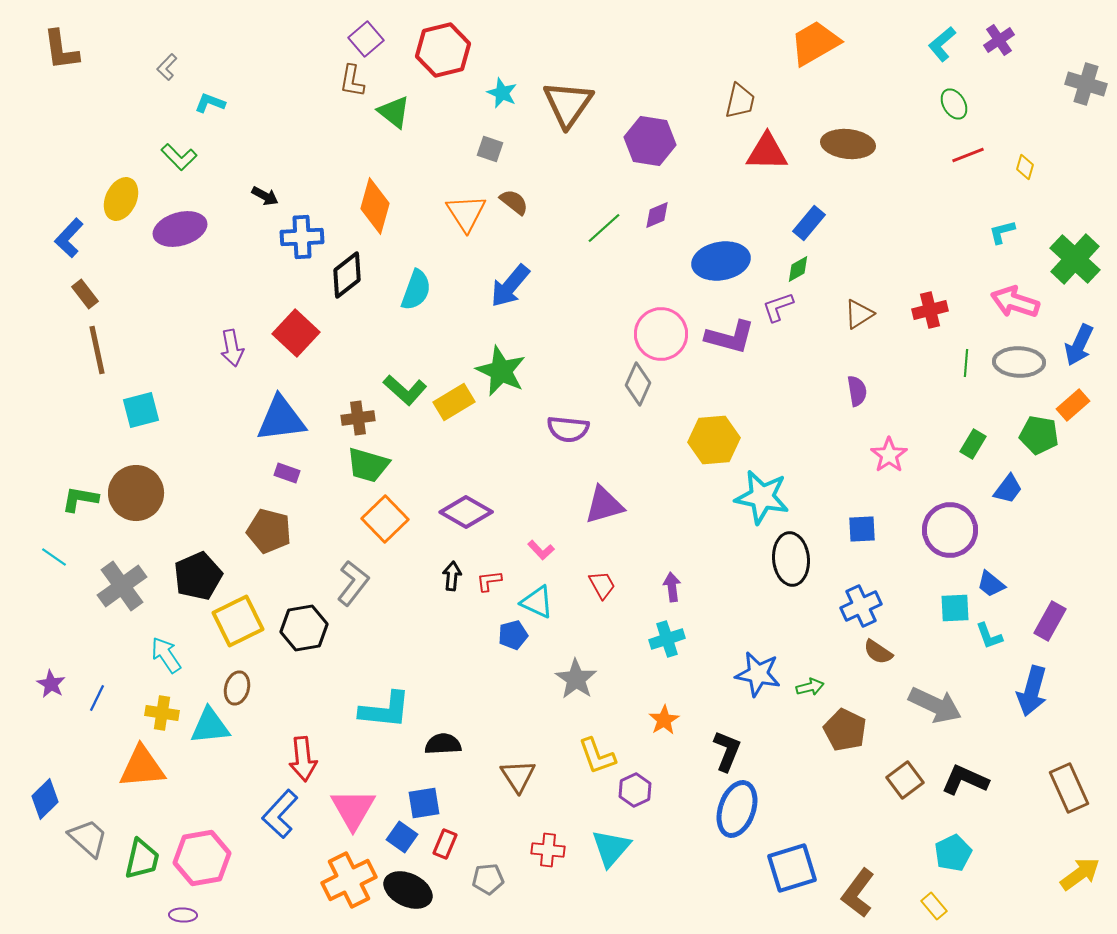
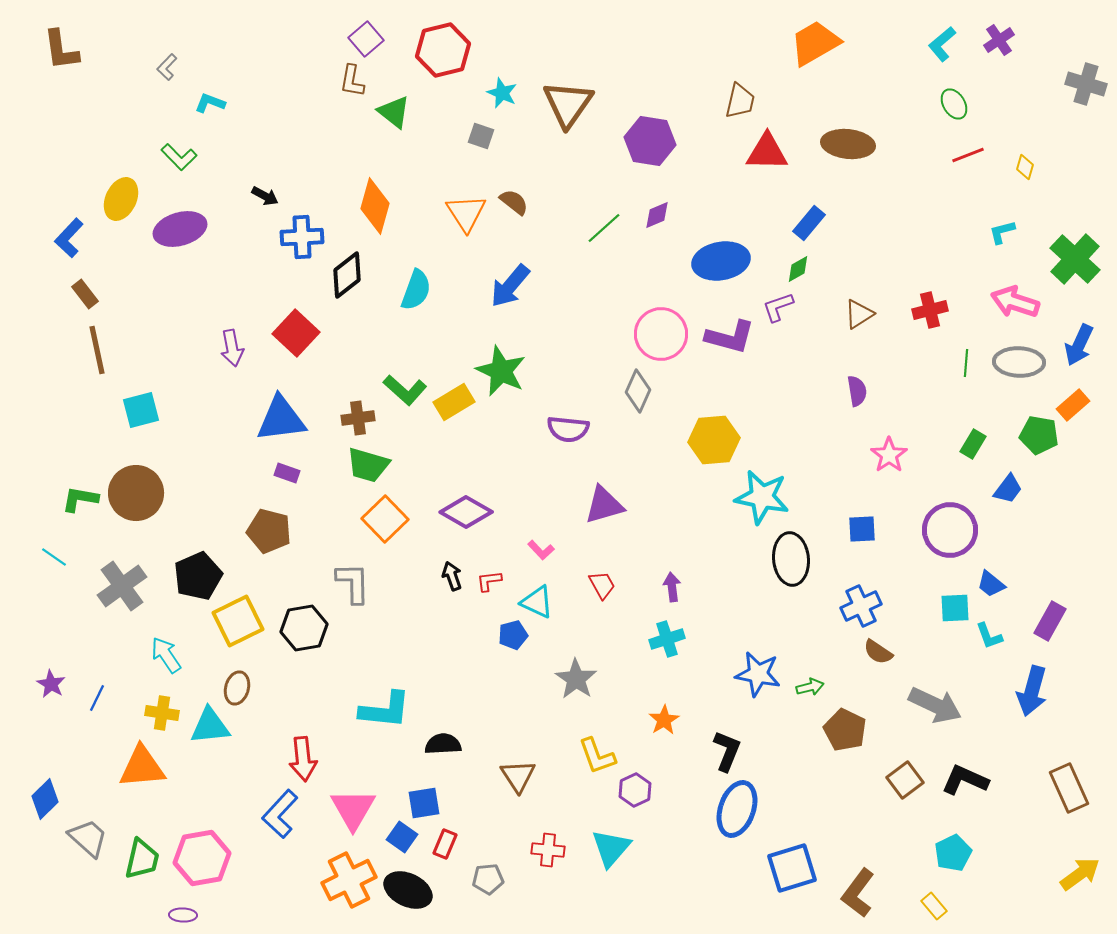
gray square at (490, 149): moved 9 px left, 13 px up
gray diamond at (638, 384): moved 7 px down
black arrow at (452, 576): rotated 24 degrees counterclockwise
gray L-shape at (353, 583): rotated 39 degrees counterclockwise
